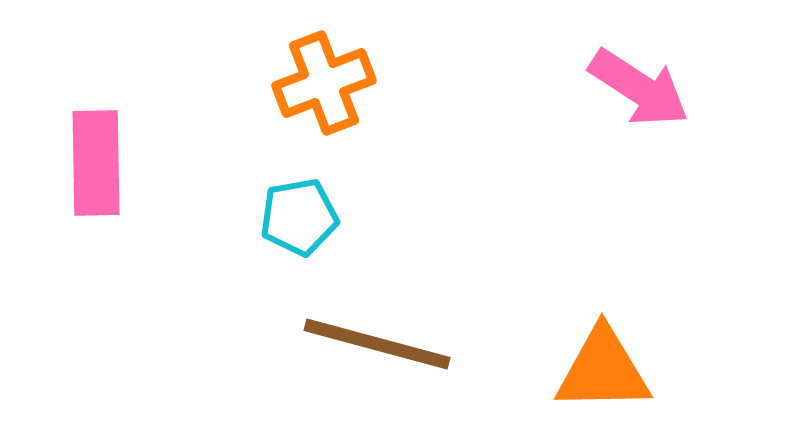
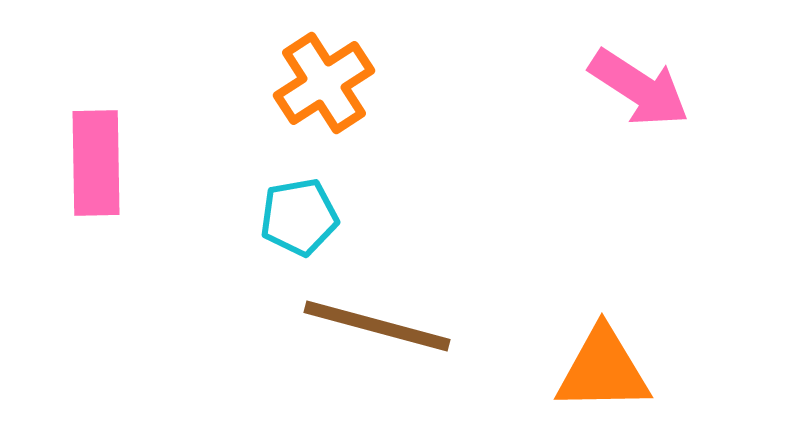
orange cross: rotated 12 degrees counterclockwise
brown line: moved 18 px up
